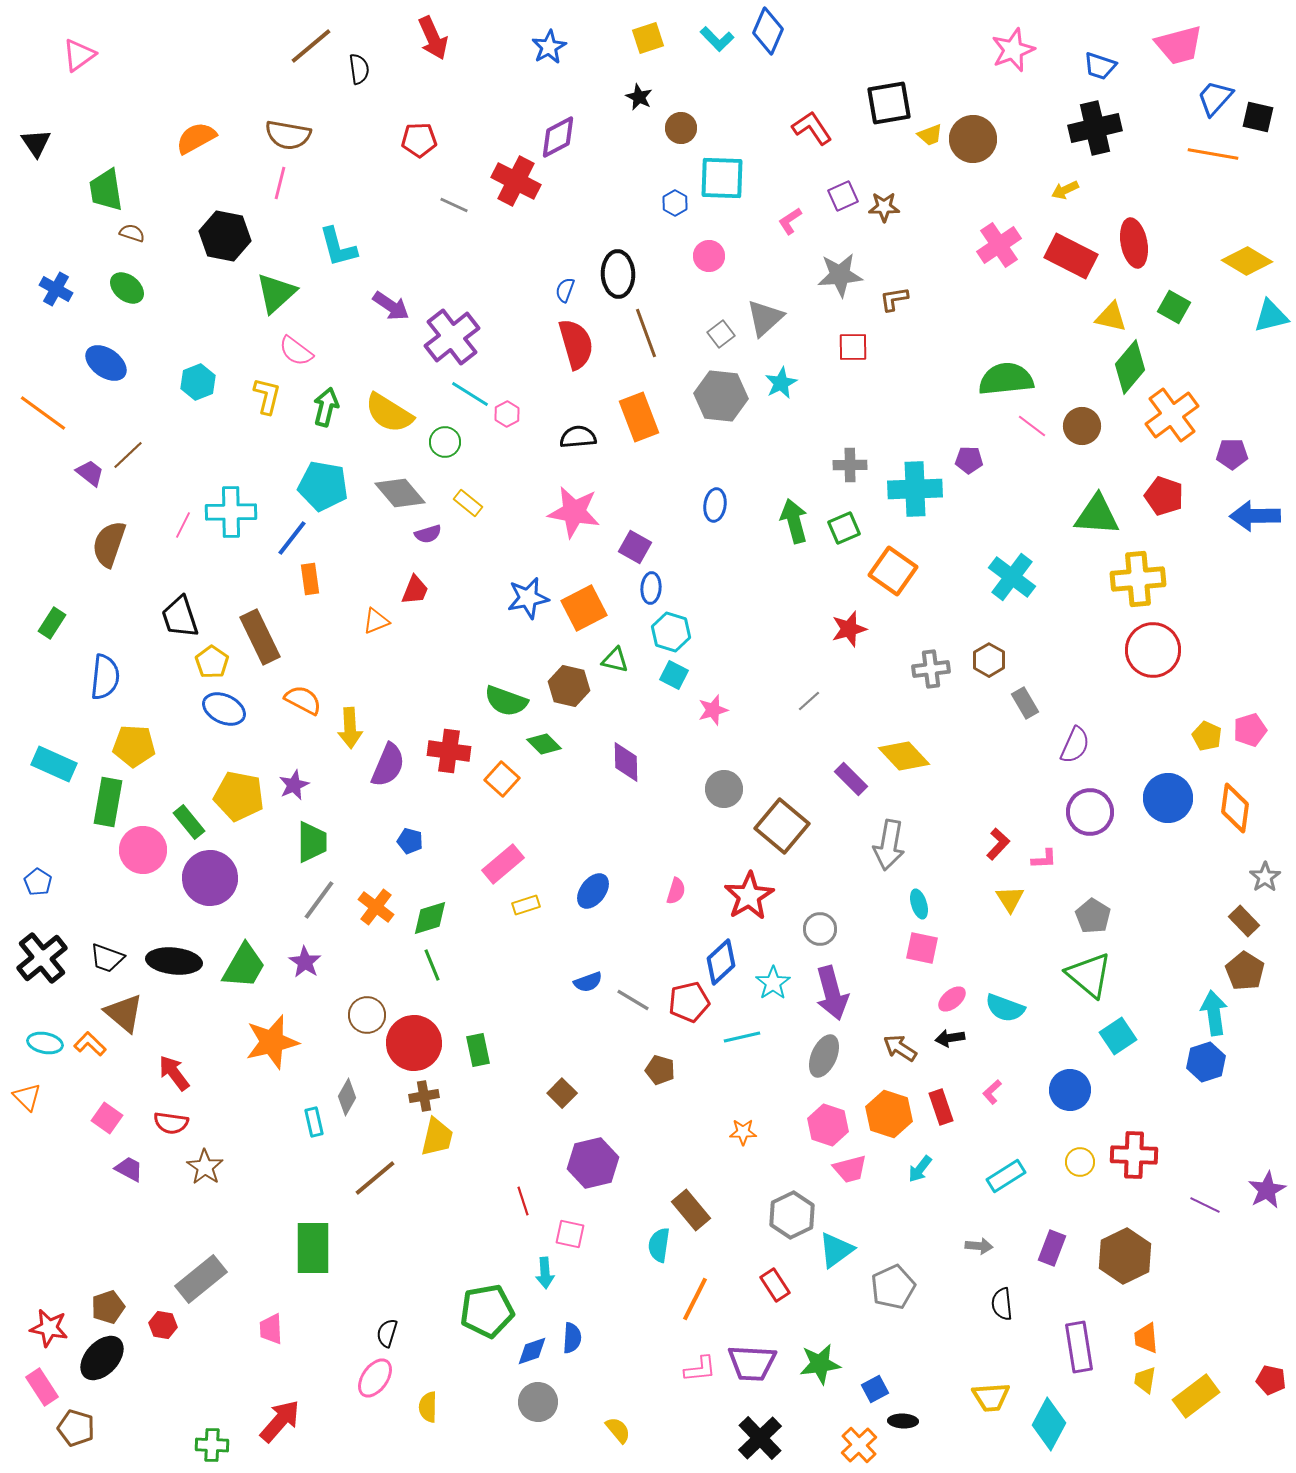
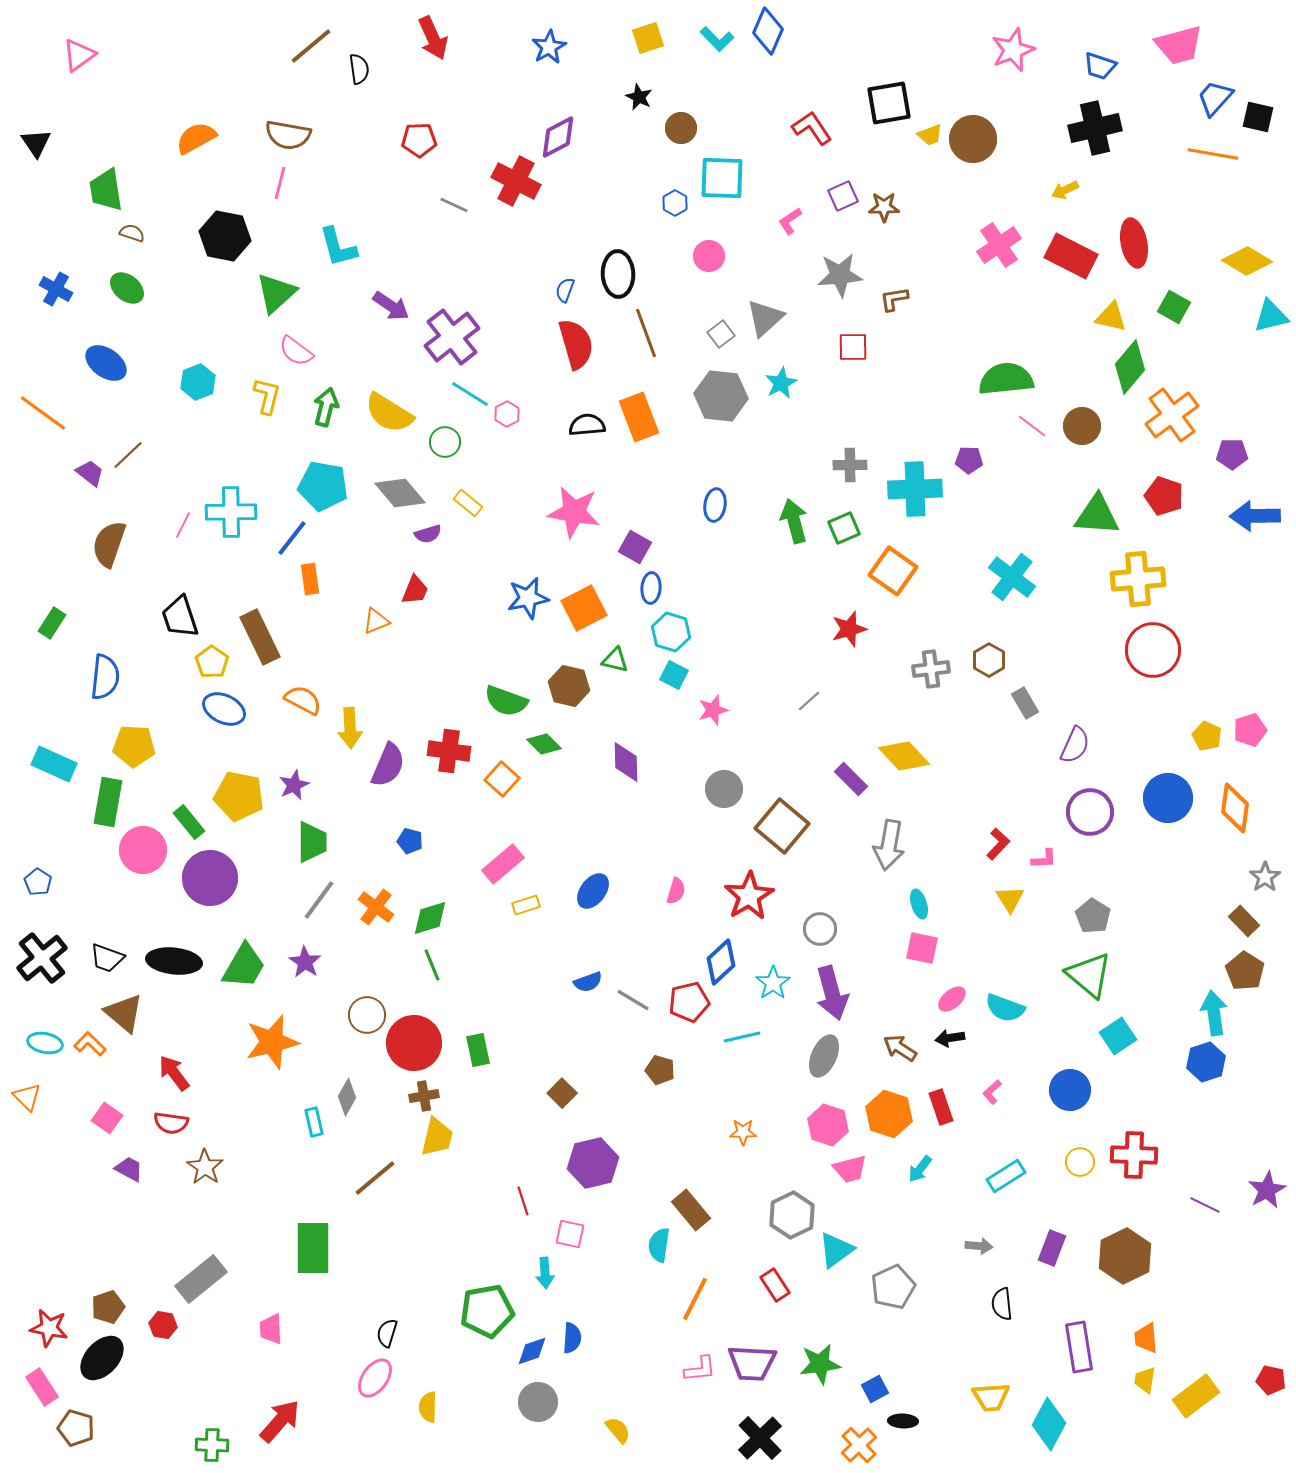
black semicircle at (578, 437): moved 9 px right, 12 px up
